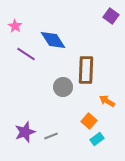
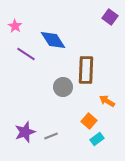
purple square: moved 1 px left, 1 px down
